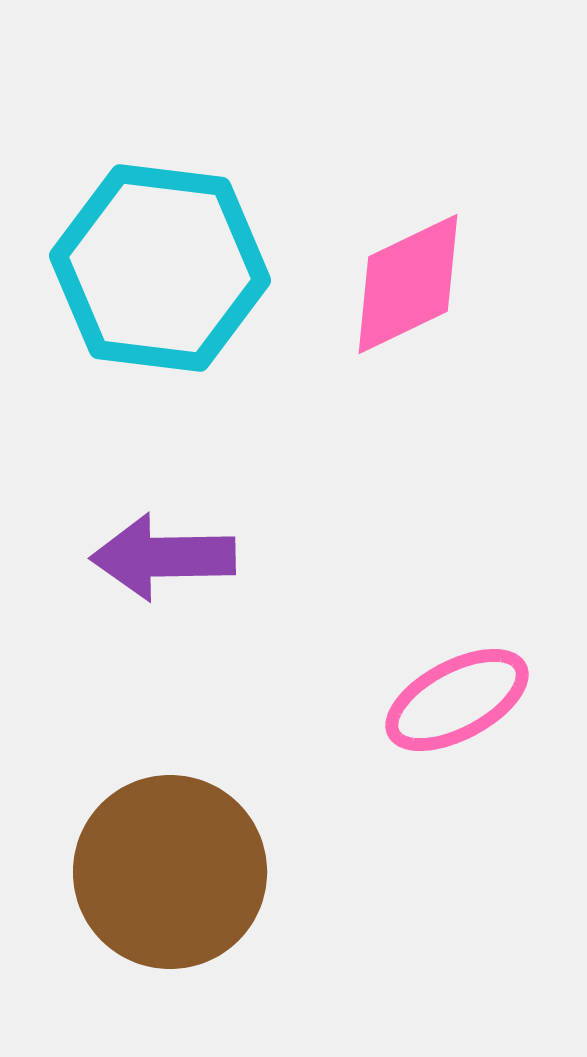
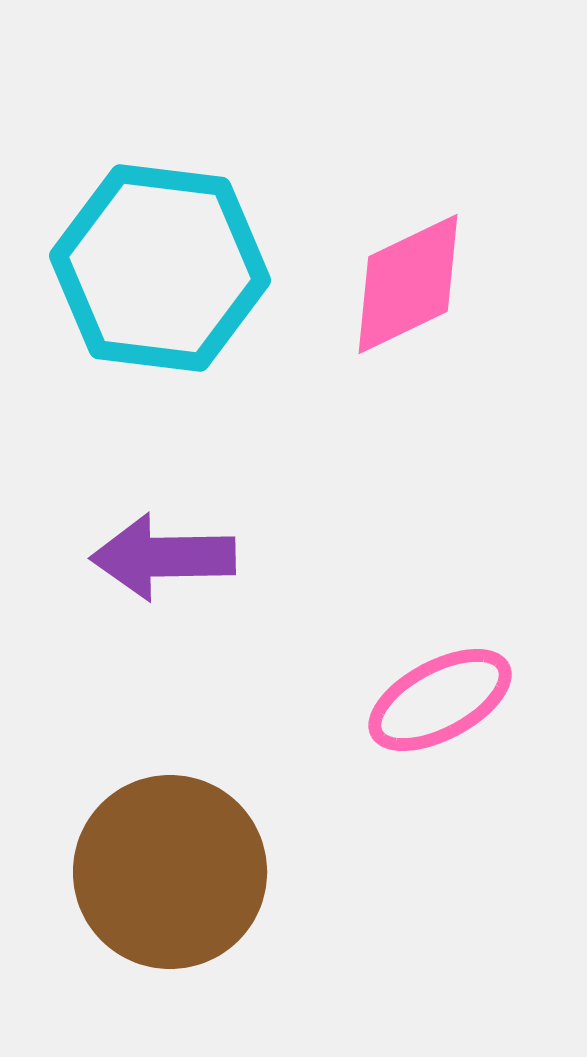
pink ellipse: moved 17 px left
